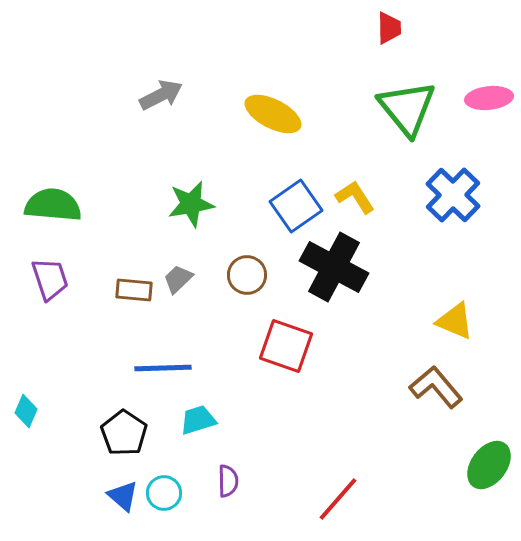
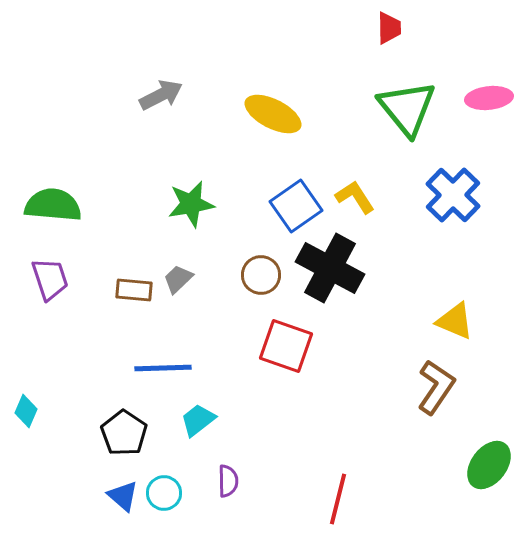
black cross: moved 4 px left, 1 px down
brown circle: moved 14 px right
brown L-shape: rotated 74 degrees clockwise
cyan trapezoid: rotated 21 degrees counterclockwise
red line: rotated 27 degrees counterclockwise
